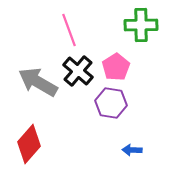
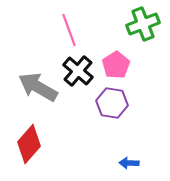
green cross: moved 2 px right, 1 px up; rotated 20 degrees counterclockwise
pink pentagon: moved 2 px up
gray arrow: moved 5 px down
purple hexagon: moved 1 px right
blue arrow: moved 3 px left, 13 px down
